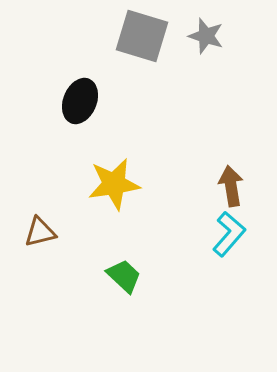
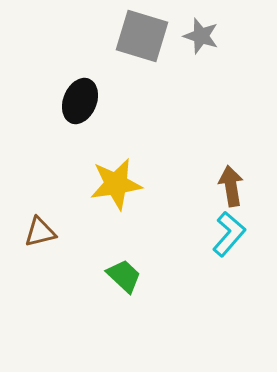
gray star: moved 5 px left
yellow star: moved 2 px right
